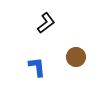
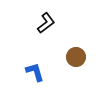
blue L-shape: moved 2 px left, 5 px down; rotated 10 degrees counterclockwise
